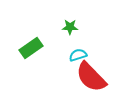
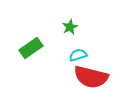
green star: rotated 28 degrees counterclockwise
red semicircle: rotated 32 degrees counterclockwise
